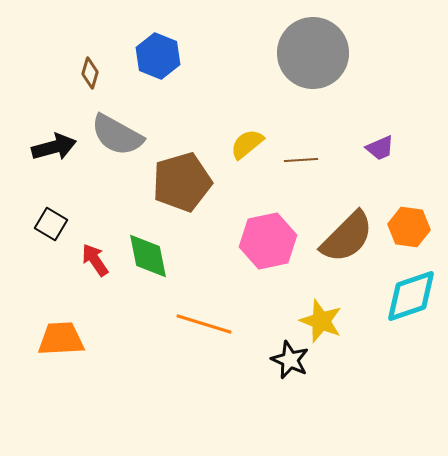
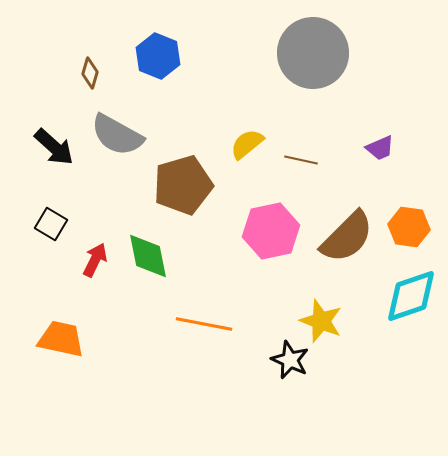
black arrow: rotated 57 degrees clockwise
brown line: rotated 16 degrees clockwise
brown pentagon: moved 1 px right, 3 px down
pink hexagon: moved 3 px right, 10 px up
red arrow: rotated 60 degrees clockwise
orange line: rotated 6 degrees counterclockwise
orange trapezoid: rotated 15 degrees clockwise
